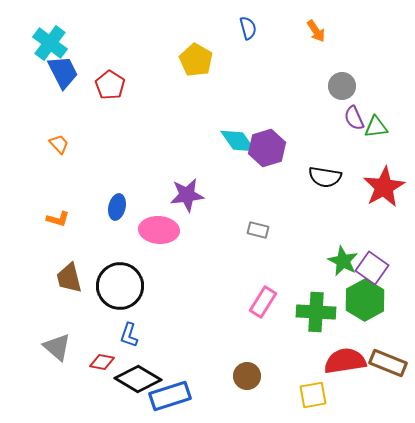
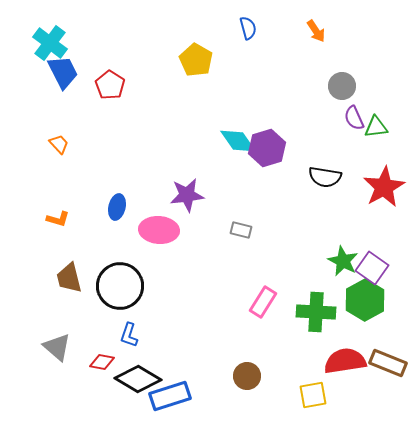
gray rectangle: moved 17 px left
